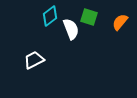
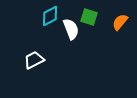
cyan diamond: rotated 10 degrees clockwise
